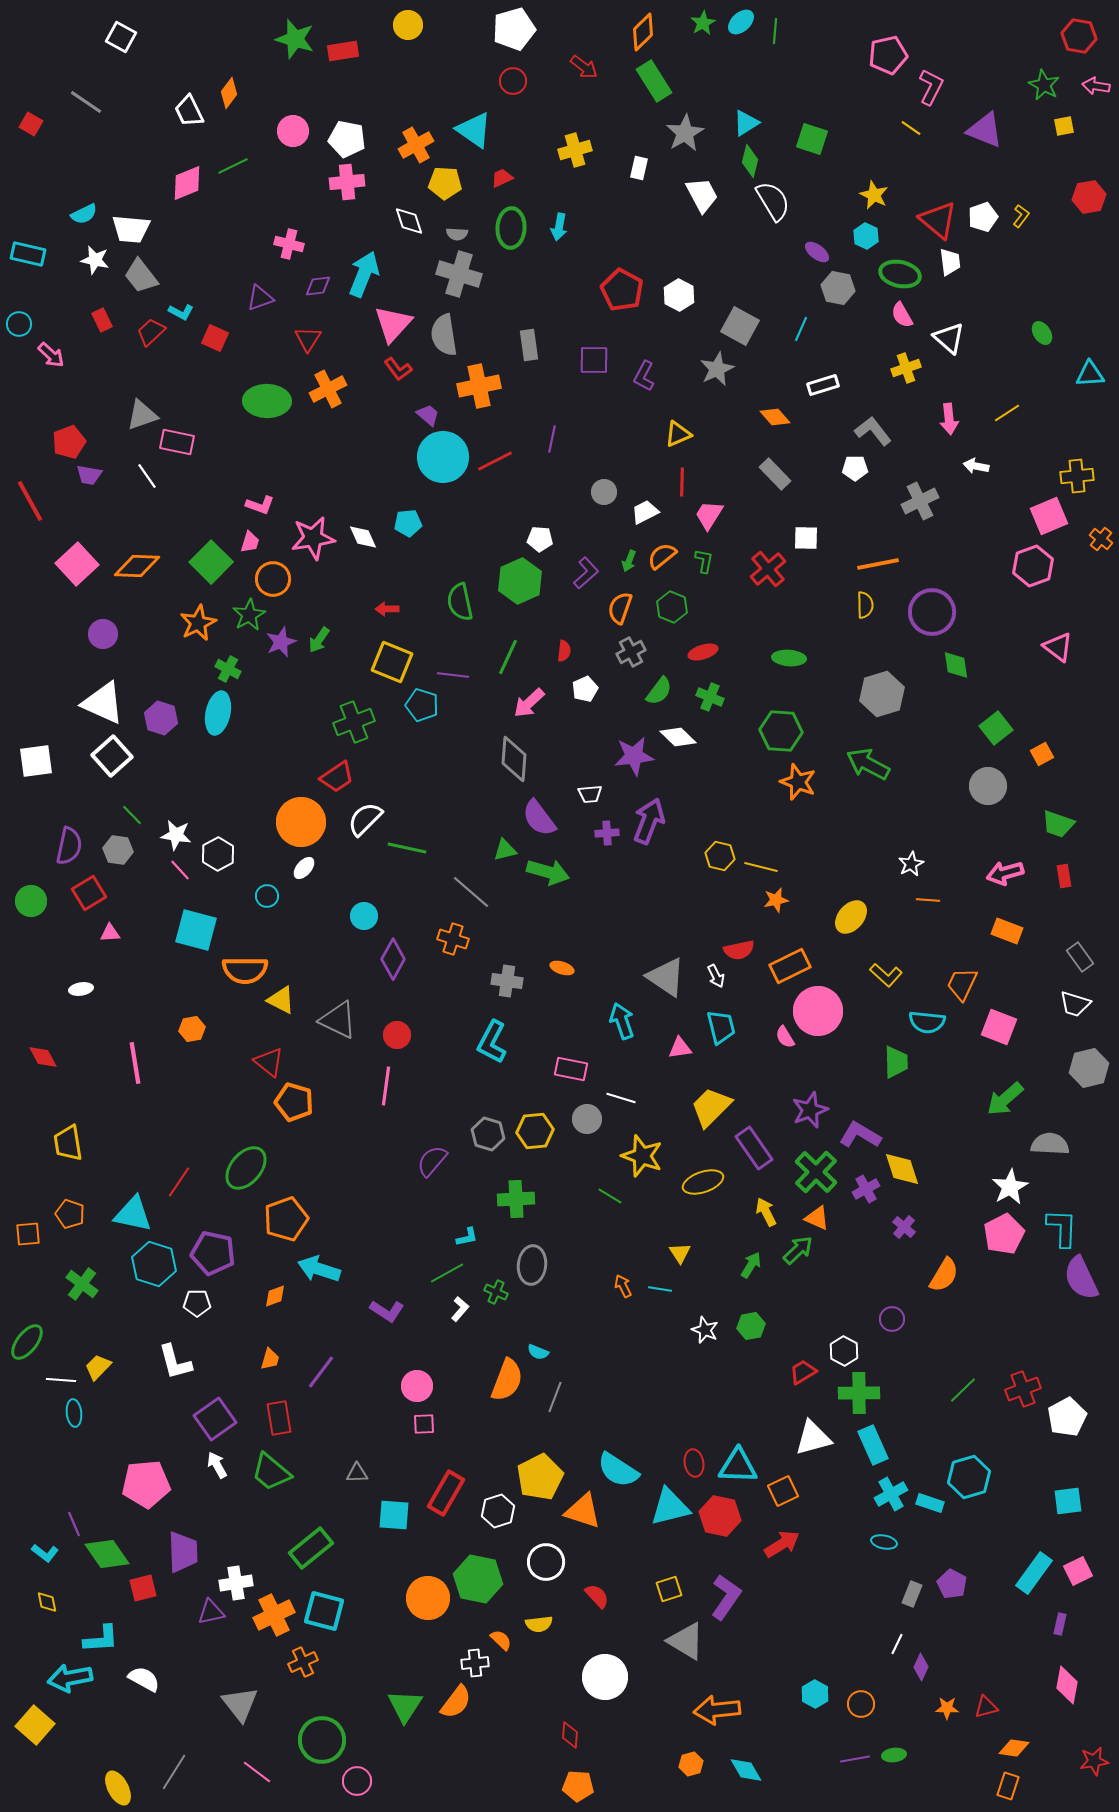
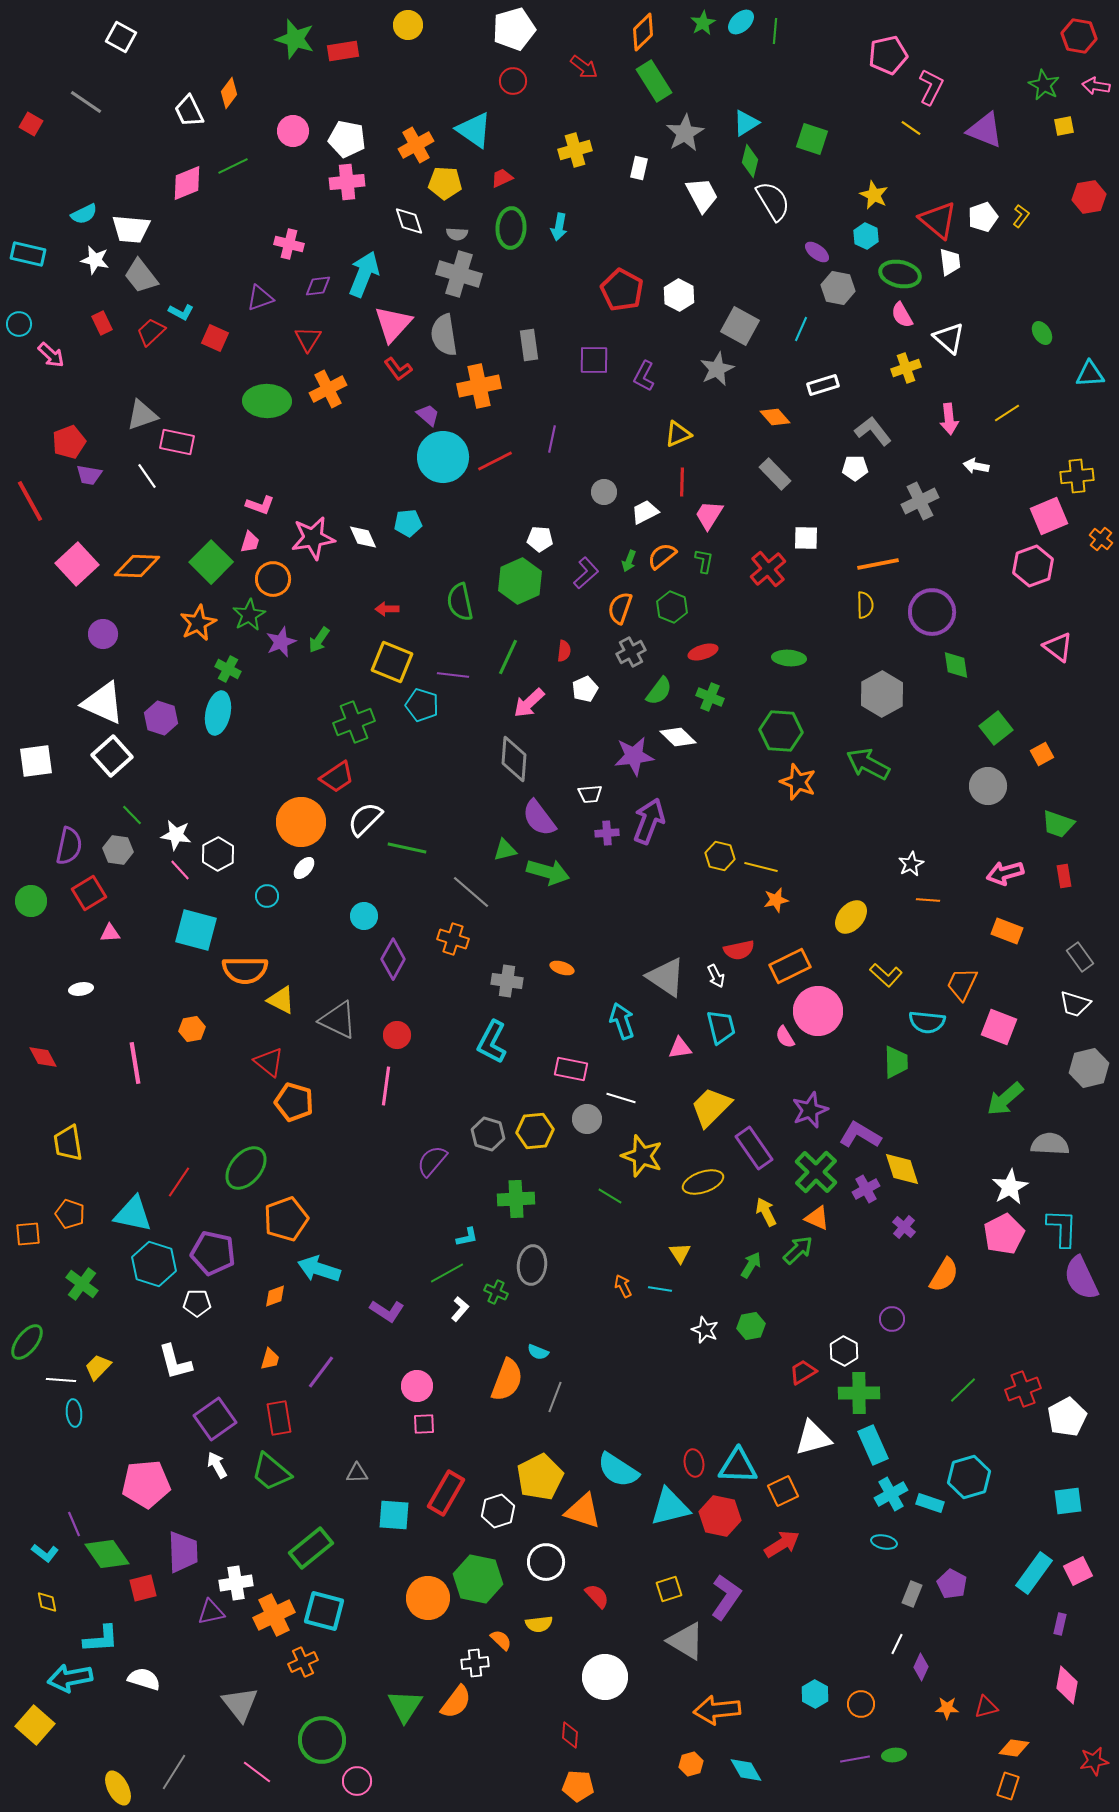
red rectangle at (102, 320): moved 3 px down
gray hexagon at (882, 694): rotated 12 degrees counterclockwise
white semicircle at (144, 1679): rotated 12 degrees counterclockwise
